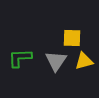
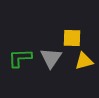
gray triangle: moved 5 px left, 3 px up
